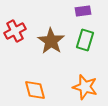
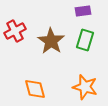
orange diamond: moved 1 px up
